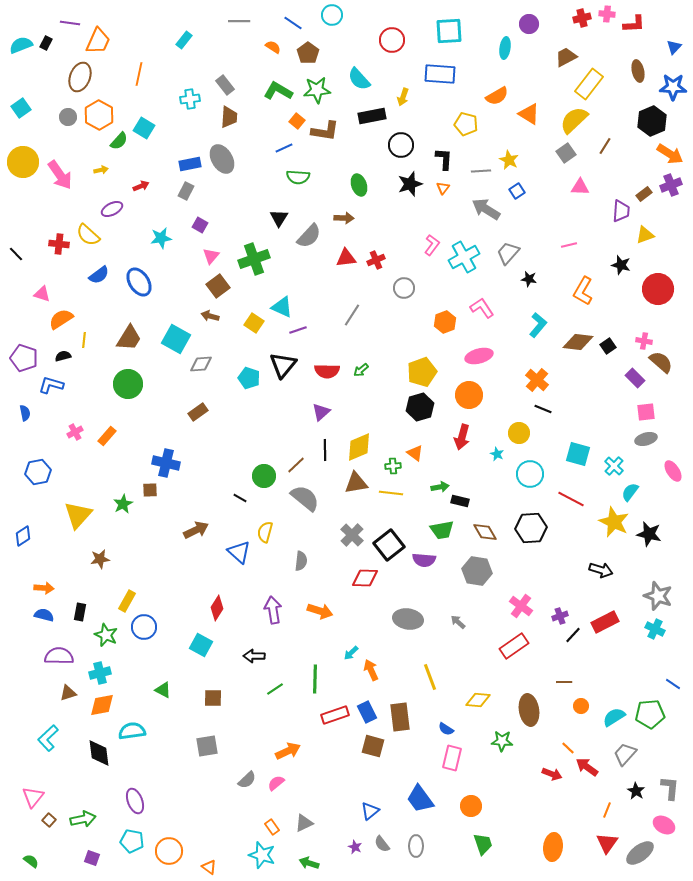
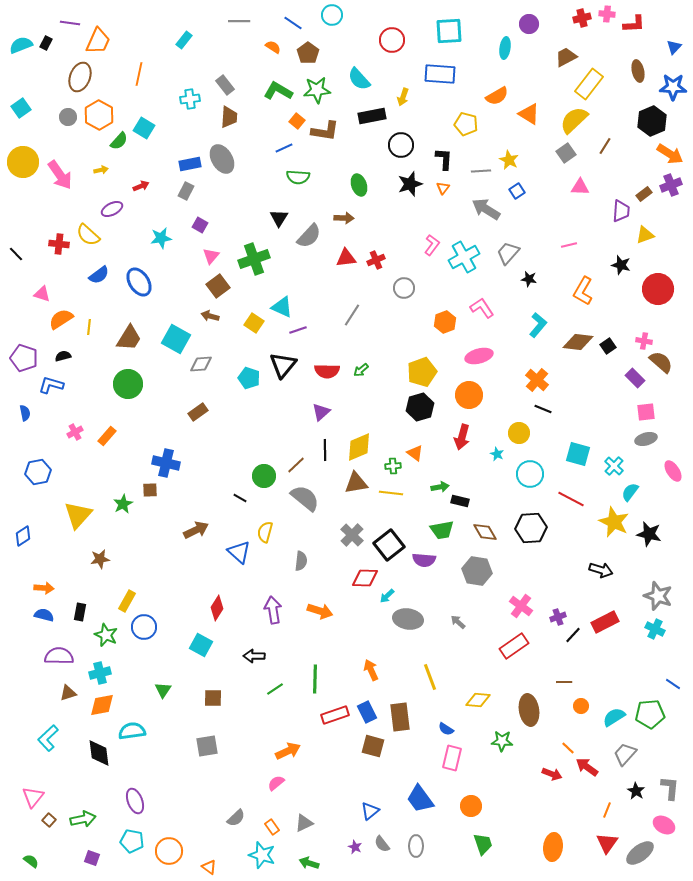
yellow line at (84, 340): moved 5 px right, 13 px up
purple cross at (560, 616): moved 2 px left, 1 px down
cyan arrow at (351, 653): moved 36 px right, 57 px up
green triangle at (163, 690): rotated 36 degrees clockwise
gray semicircle at (247, 780): moved 11 px left, 38 px down
